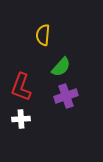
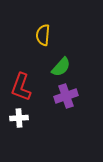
white cross: moved 2 px left, 1 px up
